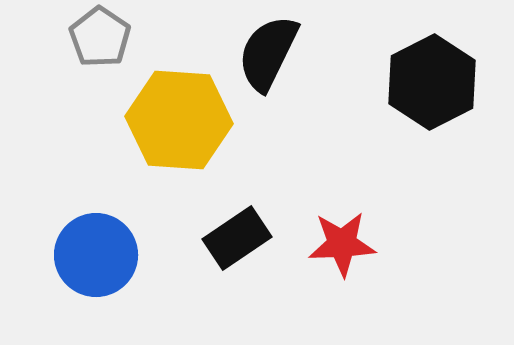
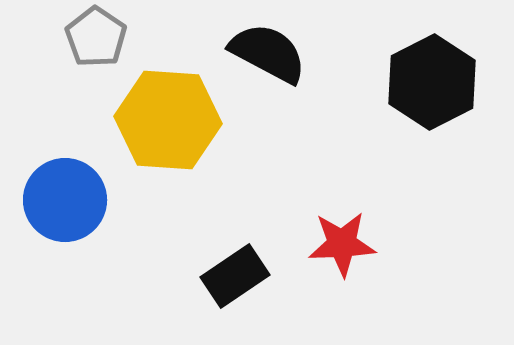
gray pentagon: moved 4 px left
black semicircle: rotated 92 degrees clockwise
yellow hexagon: moved 11 px left
black rectangle: moved 2 px left, 38 px down
blue circle: moved 31 px left, 55 px up
